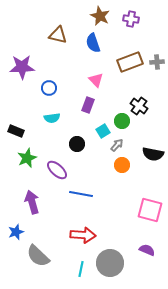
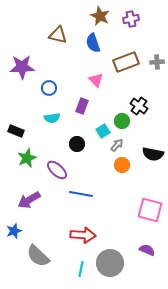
purple cross: rotated 21 degrees counterclockwise
brown rectangle: moved 4 px left
purple rectangle: moved 6 px left, 1 px down
purple arrow: moved 3 px left, 2 px up; rotated 105 degrees counterclockwise
blue star: moved 2 px left, 1 px up
